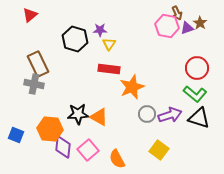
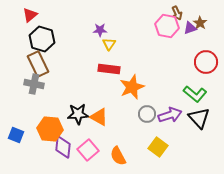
purple triangle: moved 3 px right
black hexagon: moved 33 px left
red circle: moved 9 px right, 6 px up
black triangle: rotated 30 degrees clockwise
yellow square: moved 1 px left, 3 px up
orange semicircle: moved 1 px right, 3 px up
